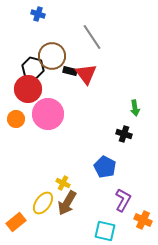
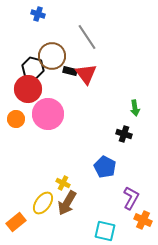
gray line: moved 5 px left
purple L-shape: moved 8 px right, 2 px up
